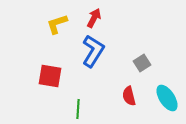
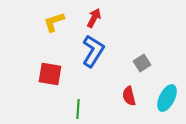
yellow L-shape: moved 3 px left, 2 px up
red square: moved 2 px up
cyan ellipse: rotated 60 degrees clockwise
